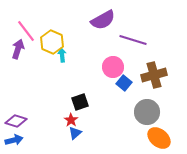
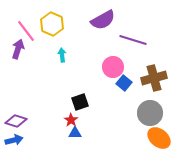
yellow hexagon: moved 18 px up
brown cross: moved 3 px down
gray circle: moved 3 px right, 1 px down
blue triangle: rotated 40 degrees clockwise
